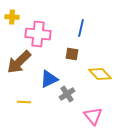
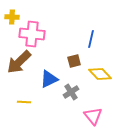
blue line: moved 10 px right, 11 px down
pink cross: moved 6 px left
brown square: moved 2 px right, 7 px down; rotated 24 degrees counterclockwise
gray cross: moved 4 px right, 2 px up
